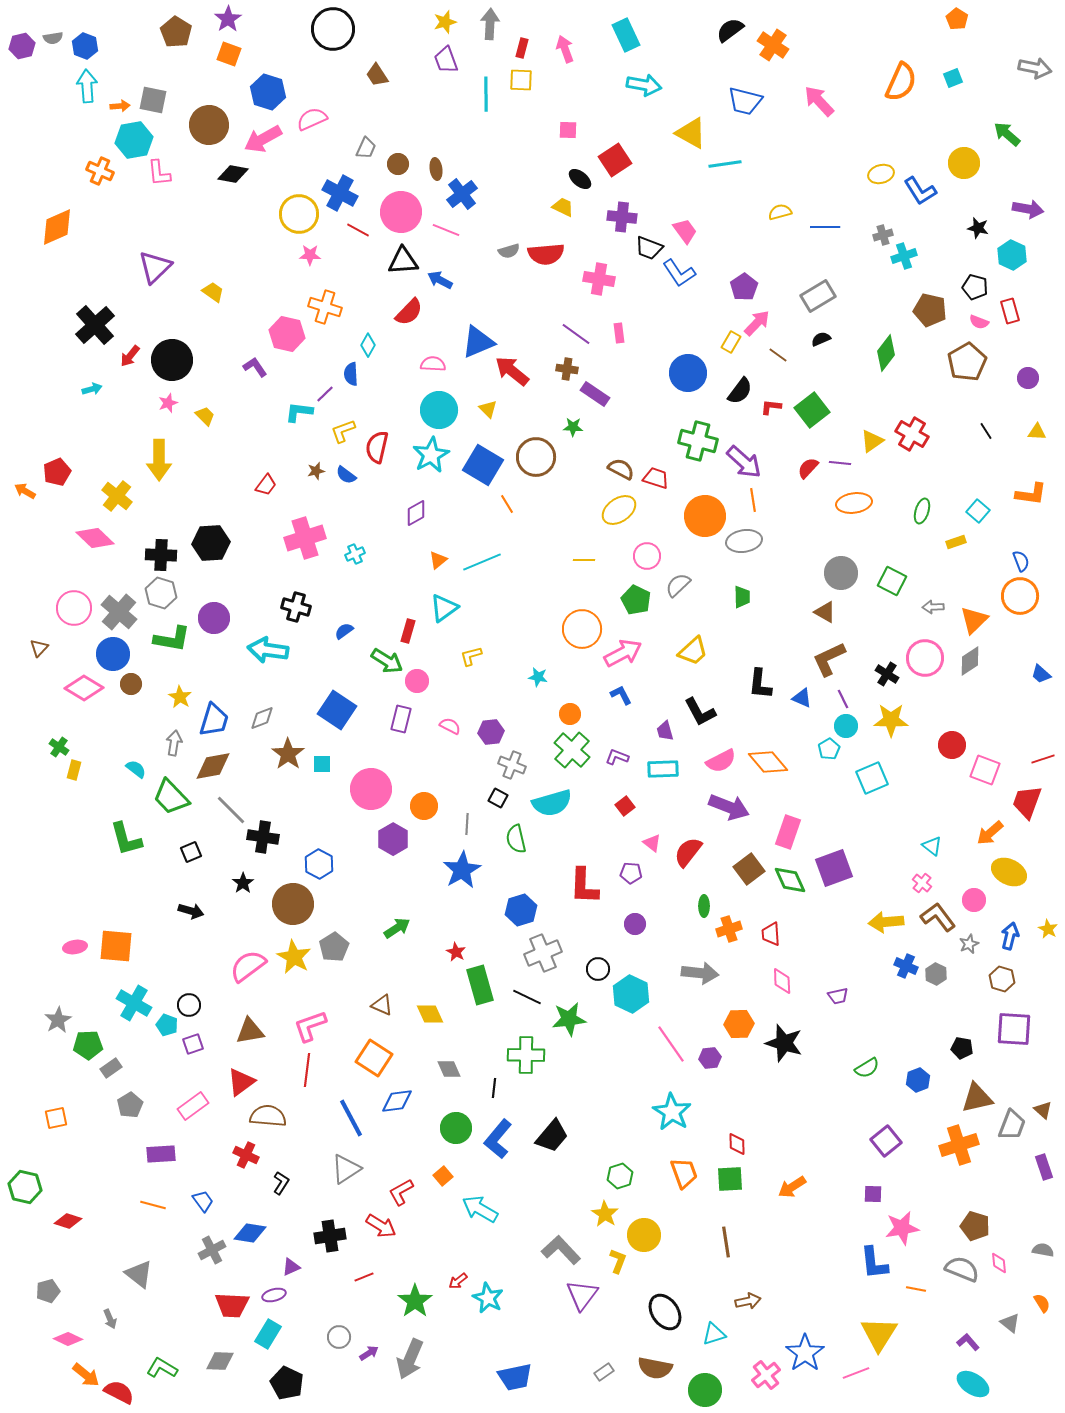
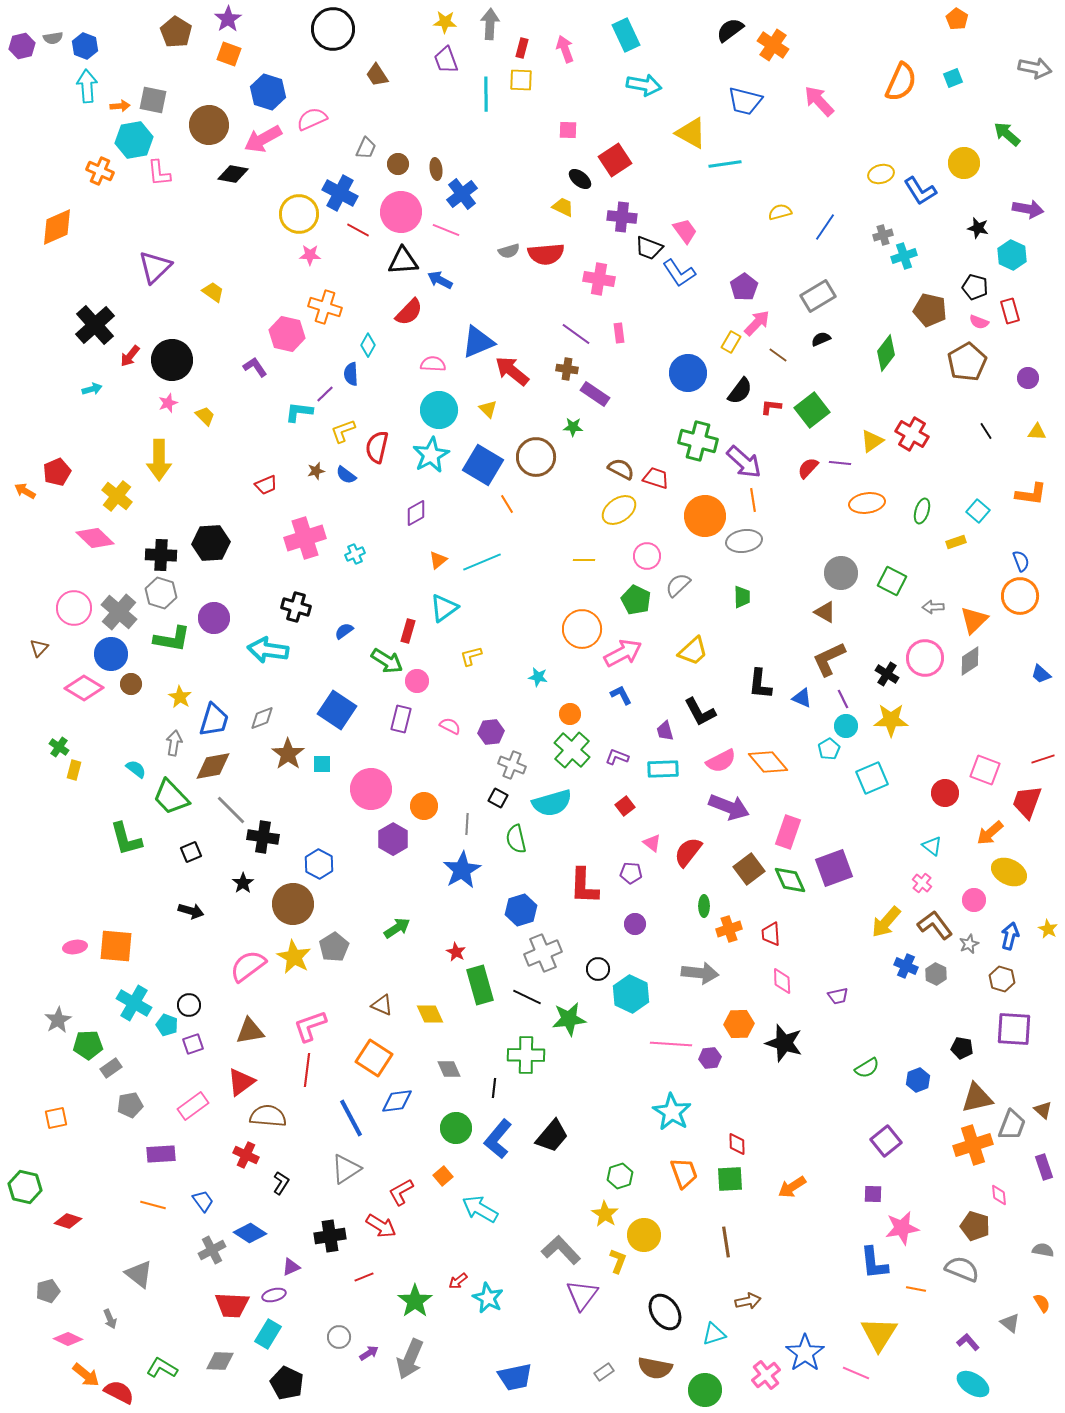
yellow star at (445, 22): rotated 20 degrees clockwise
blue line at (825, 227): rotated 56 degrees counterclockwise
red trapezoid at (266, 485): rotated 30 degrees clockwise
orange ellipse at (854, 503): moved 13 px right
blue circle at (113, 654): moved 2 px left
red circle at (952, 745): moved 7 px left, 48 px down
brown L-shape at (938, 917): moved 3 px left, 8 px down
yellow arrow at (886, 922): rotated 44 degrees counterclockwise
pink line at (671, 1044): rotated 51 degrees counterclockwise
gray pentagon at (130, 1105): rotated 20 degrees clockwise
orange cross at (959, 1145): moved 14 px right
blue diamond at (250, 1233): rotated 24 degrees clockwise
pink diamond at (999, 1263): moved 68 px up
pink line at (856, 1373): rotated 44 degrees clockwise
